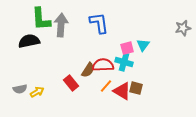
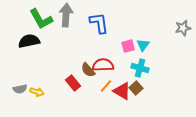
green L-shape: rotated 25 degrees counterclockwise
gray arrow: moved 5 px right, 10 px up
pink square: moved 1 px right, 2 px up
cyan cross: moved 16 px right, 6 px down
brown semicircle: rotated 105 degrees clockwise
red rectangle: moved 2 px right
brown square: rotated 32 degrees clockwise
yellow arrow: rotated 48 degrees clockwise
